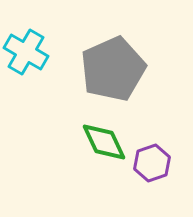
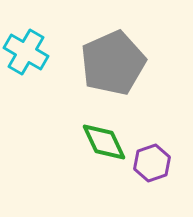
gray pentagon: moved 6 px up
